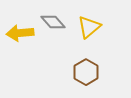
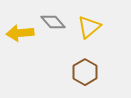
brown hexagon: moved 1 px left
